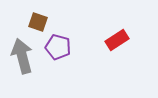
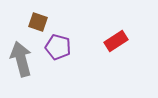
red rectangle: moved 1 px left, 1 px down
gray arrow: moved 1 px left, 3 px down
